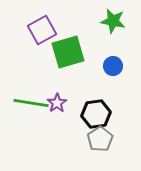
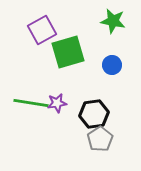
blue circle: moved 1 px left, 1 px up
purple star: rotated 24 degrees clockwise
black hexagon: moved 2 px left
